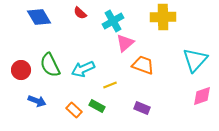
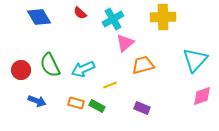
cyan cross: moved 2 px up
orange trapezoid: rotated 35 degrees counterclockwise
orange rectangle: moved 2 px right, 7 px up; rotated 28 degrees counterclockwise
